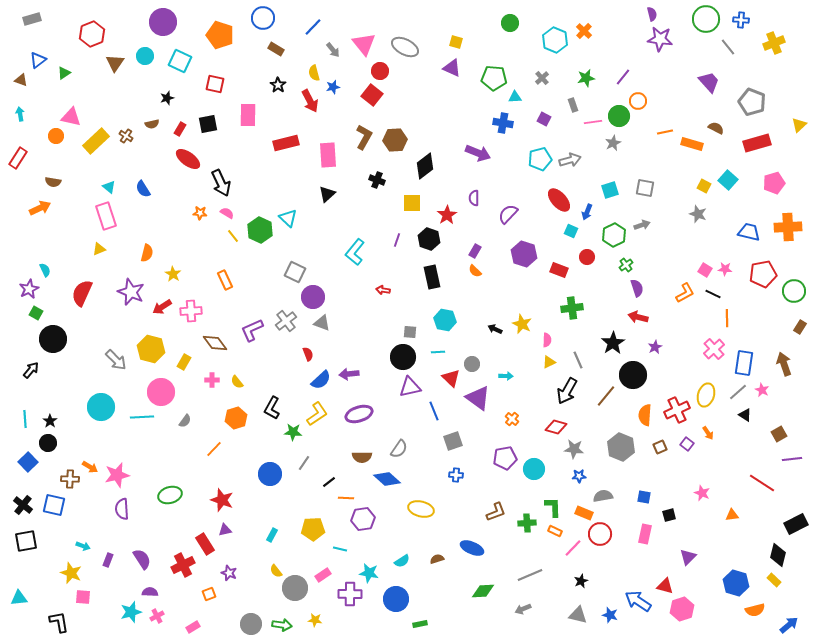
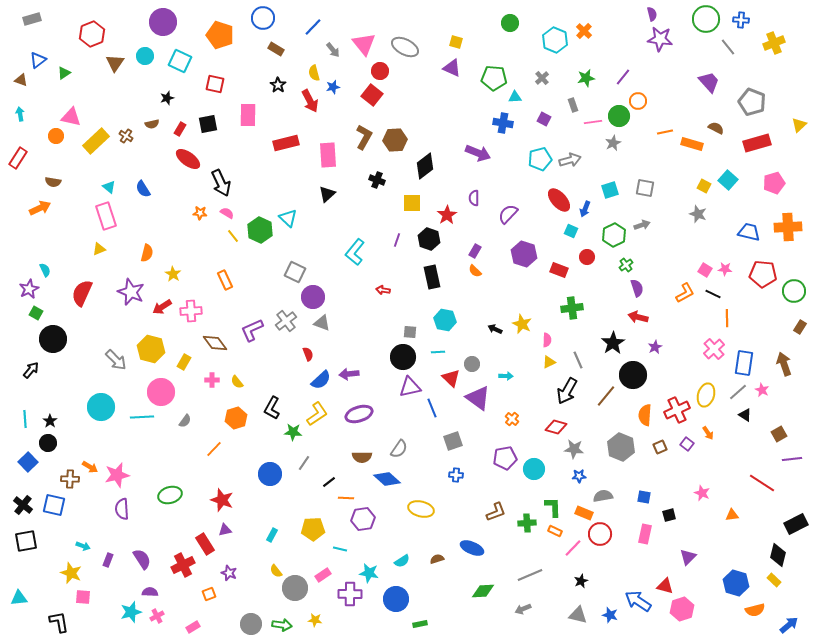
blue arrow at (587, 212): moved 2 px left, 3 px up
red pentagon at (763, 274): rotated 16 degrees clockwise
blue line at (434, 411): moved 2 px left, 3 px up
